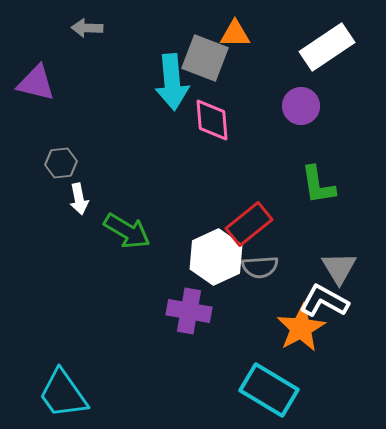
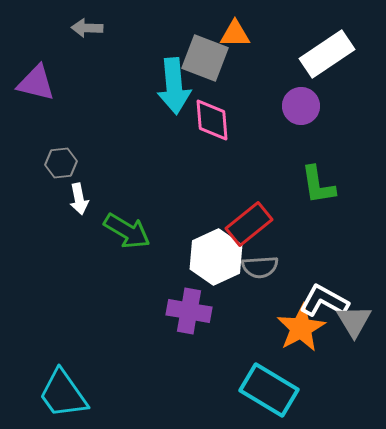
white rectangle: moved 7 px down
cyan arrow: moved 2 px right, 4 px down
gray triangle: moved 15 px right, 53 px down
